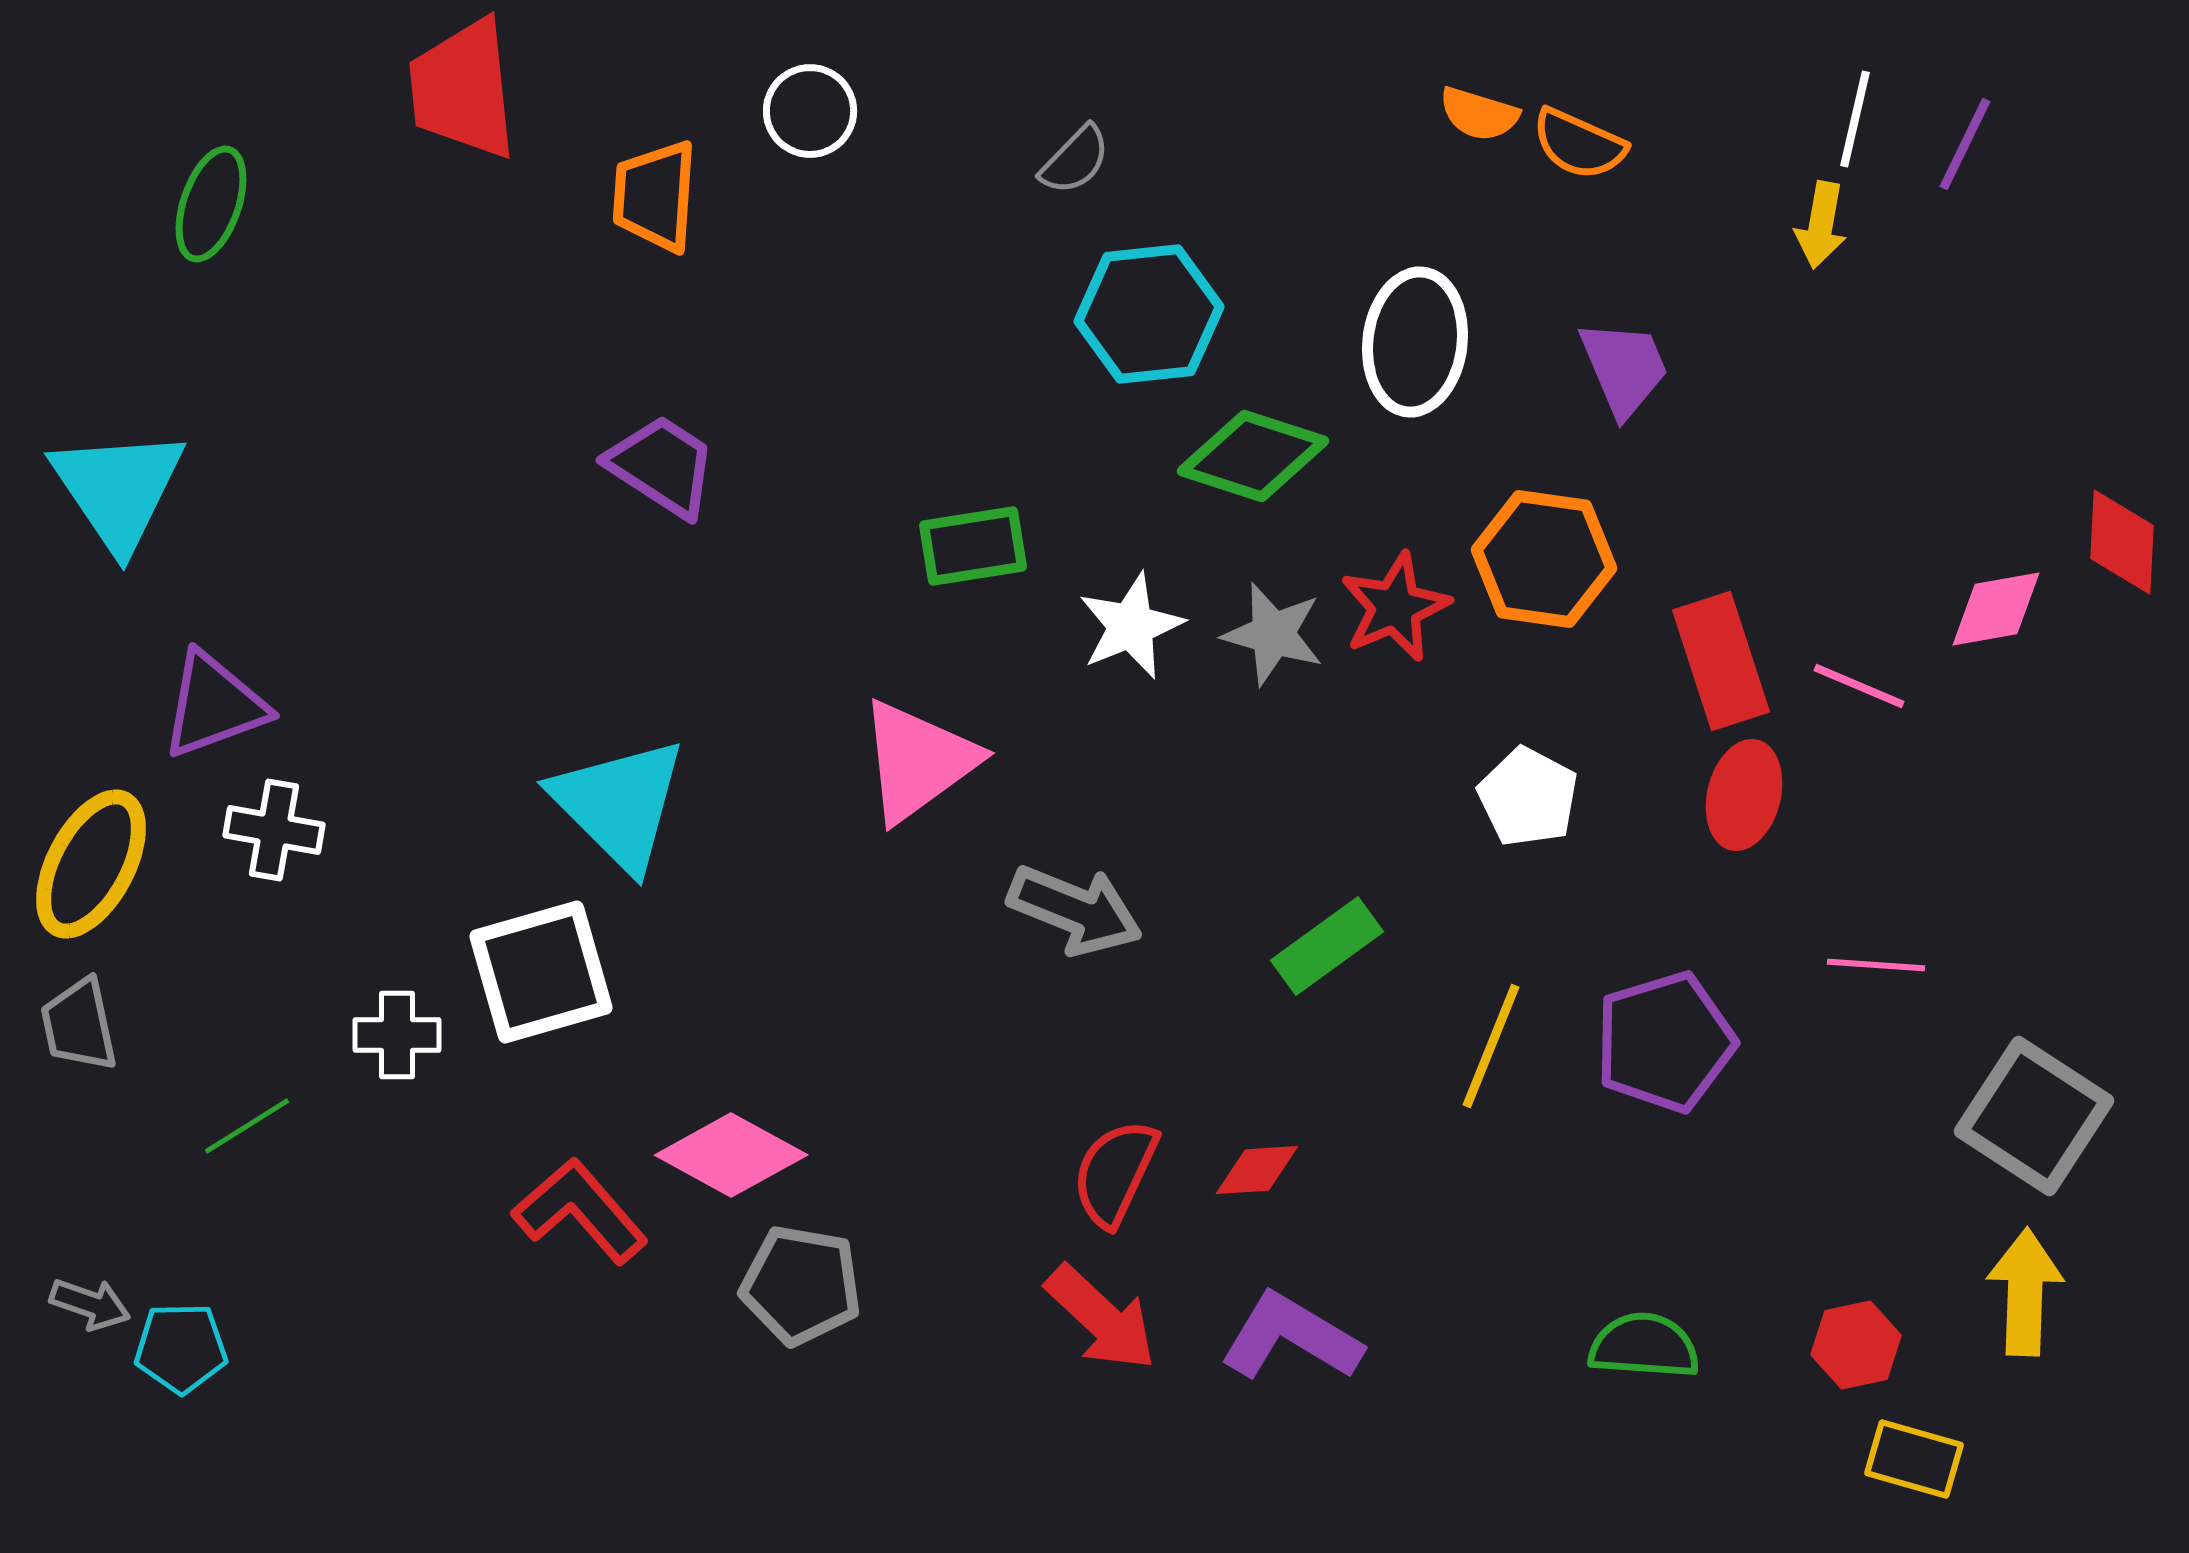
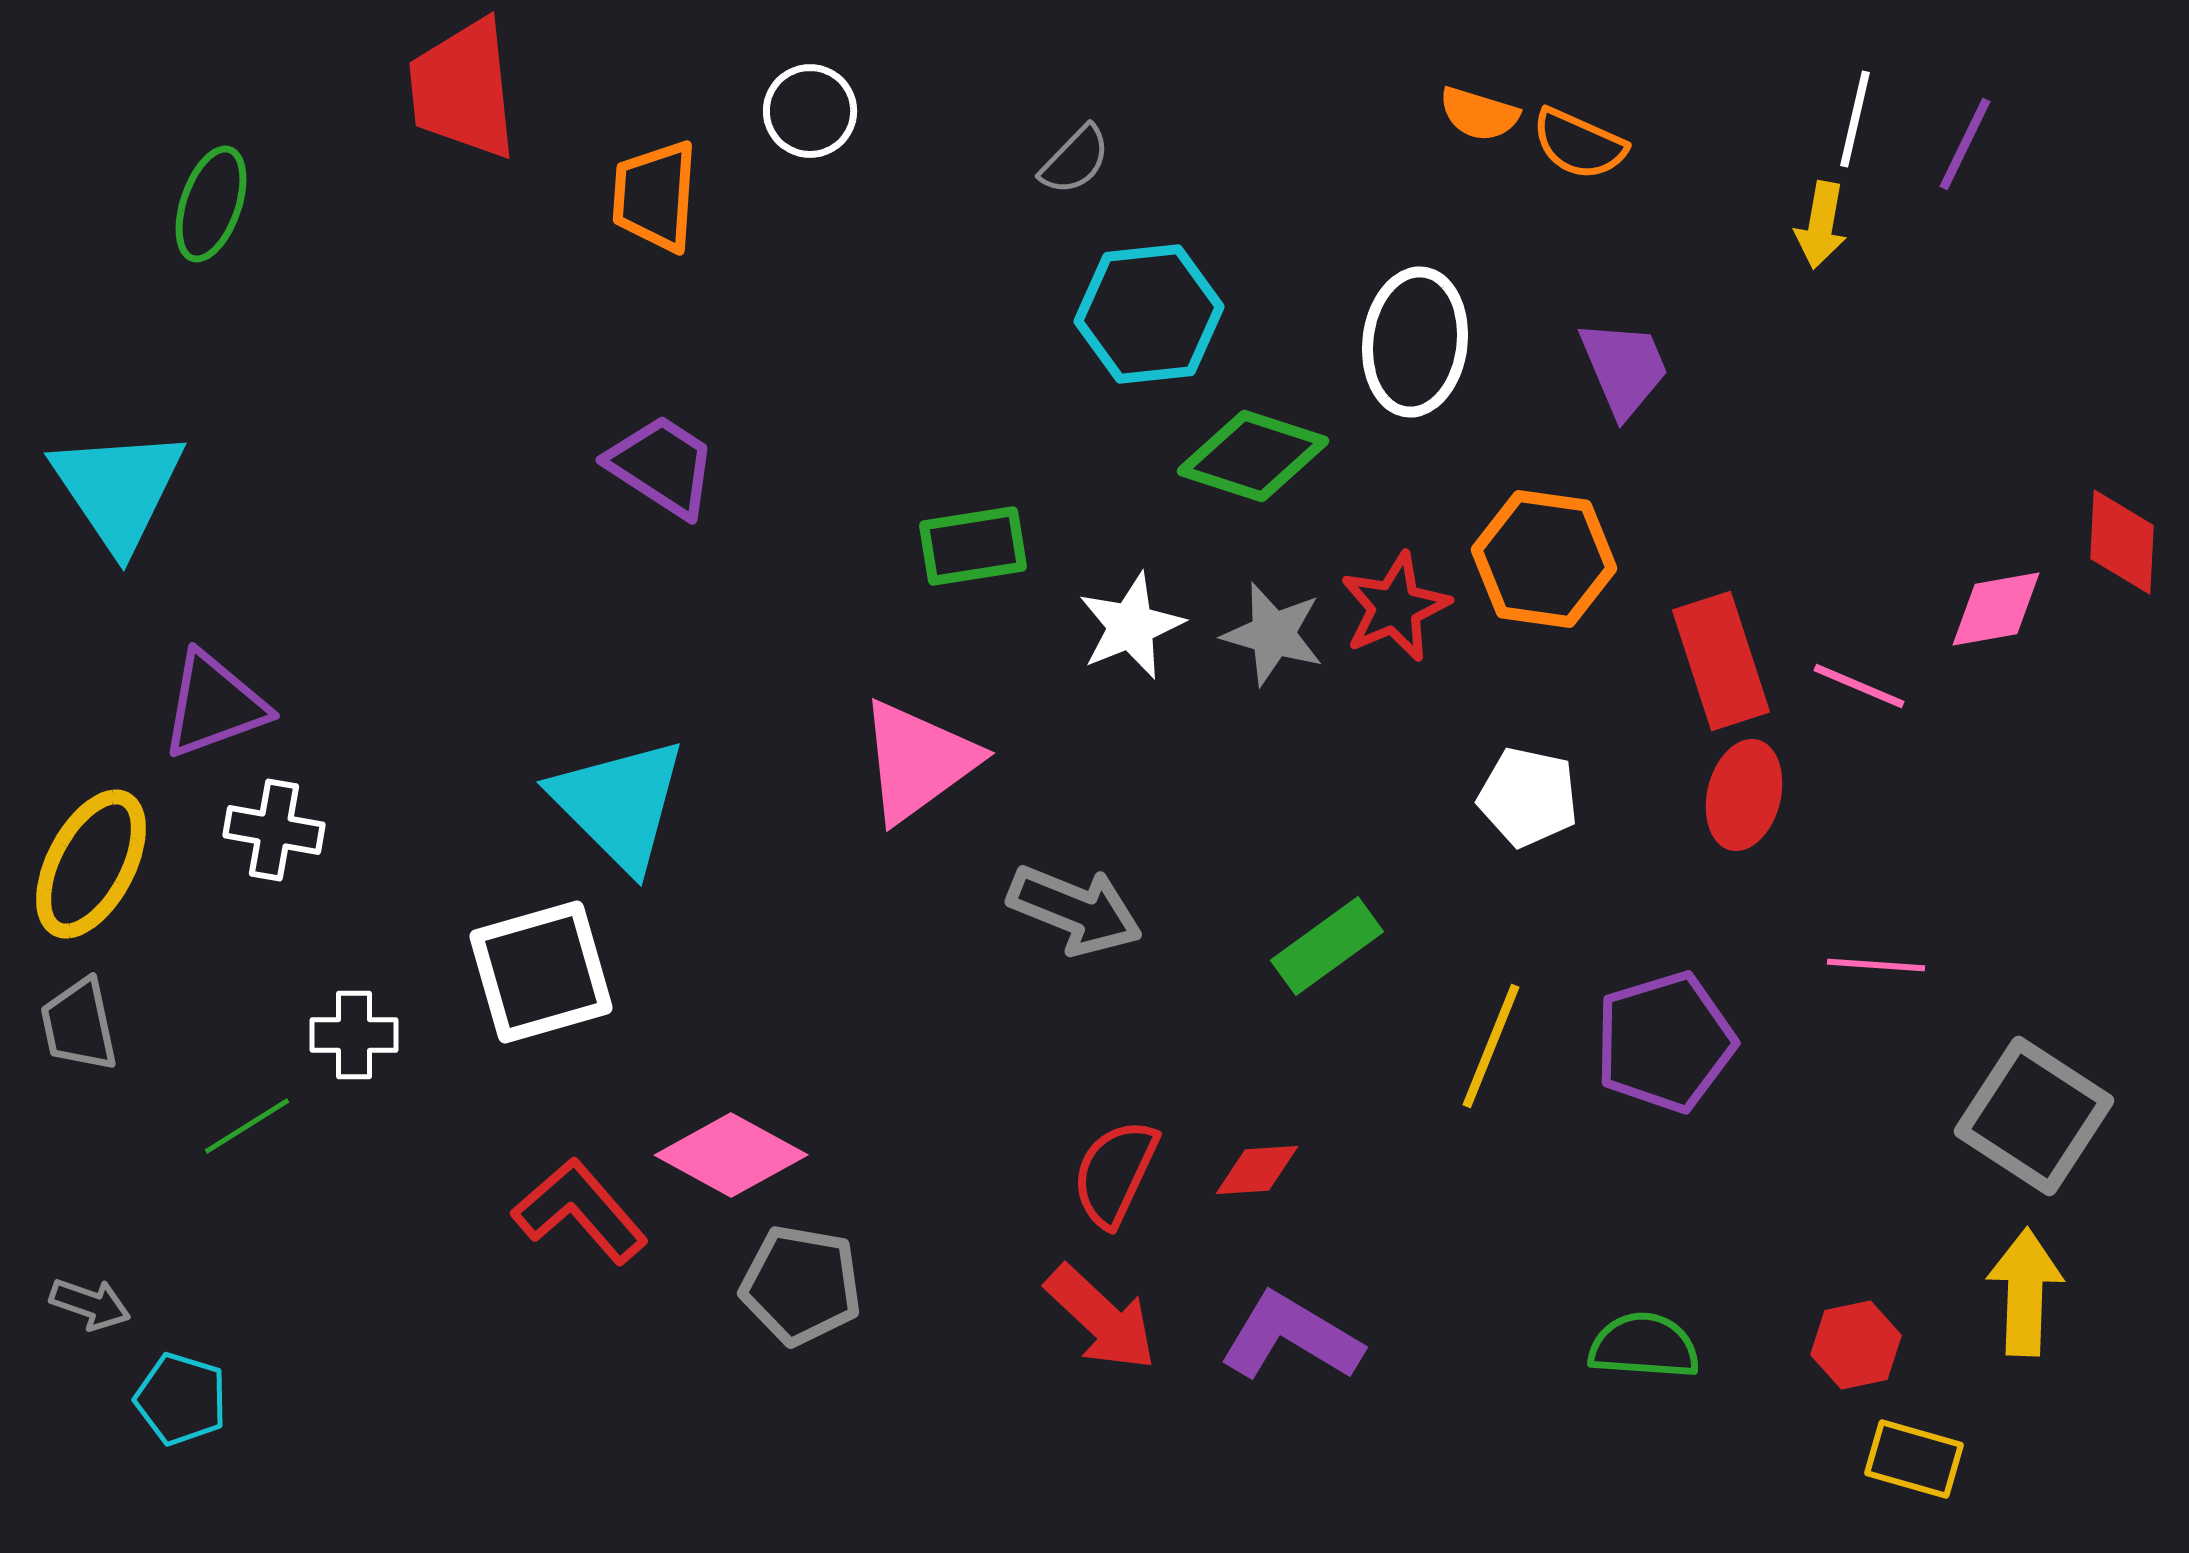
white pentagon at (1528, 797): rotated 16 degrees counterclockwise
white cross at (397, 1035): moved 43 px left
cyan pentagon at (181, 1348): moved 51 px down; rotated 18 degrees clockwise
